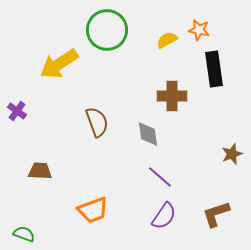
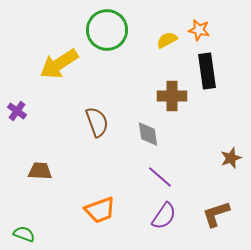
black rectangle: moved 7 px left, 2 px down
brown star: moved 1 px left, 4 px down
orange trapezoid: moved 7 px right
